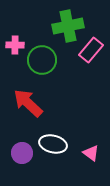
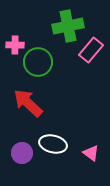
green circle: moved 4 px left, 2 px down
